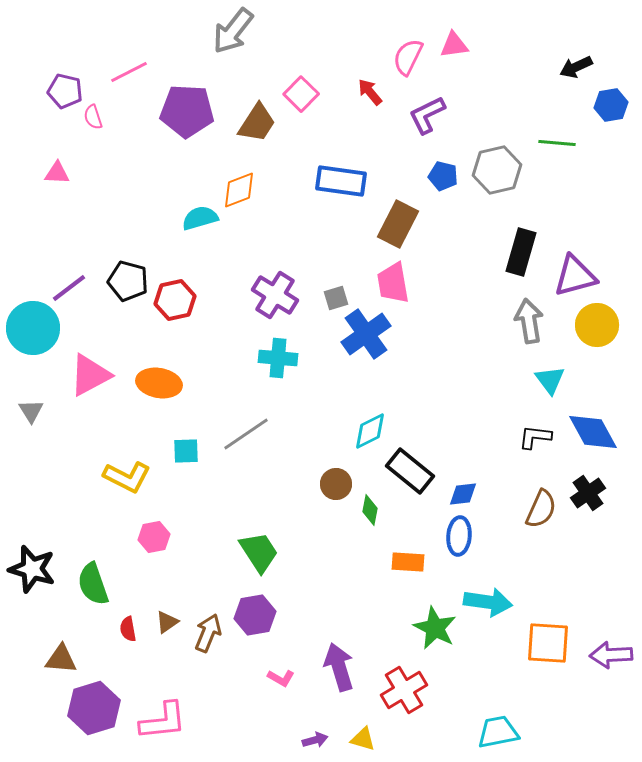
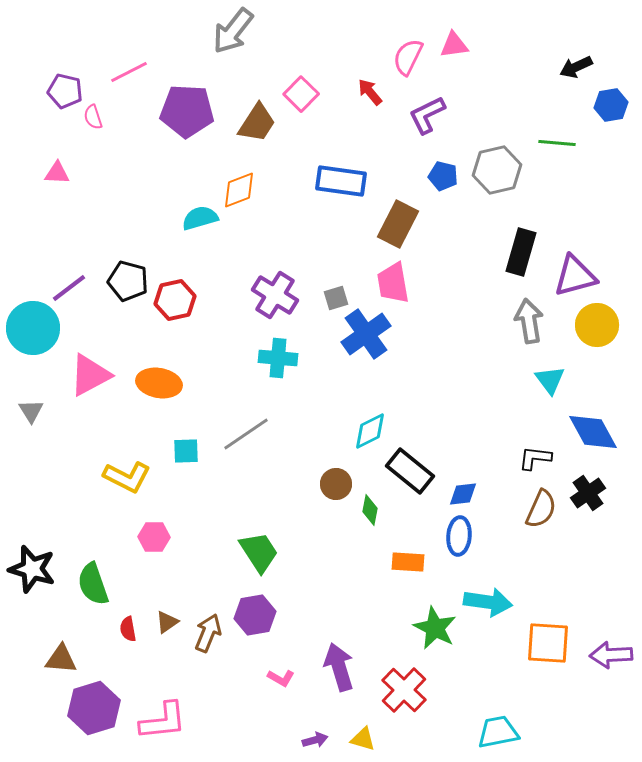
black L-shape at (535, 437): moved 21 px down
pink hexagon at (154, 537): rotated 12 degrees clockwise
red cross at (404, 690): rotated 15 degrees counterclockwise
